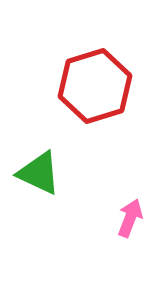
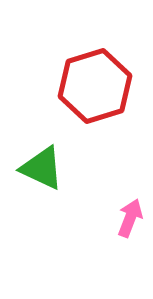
green triangle: moved 3 px right, 5 px up
